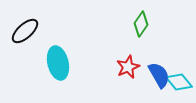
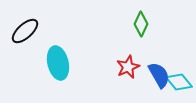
green diamond: rotated 10 degrees counterclockwise
